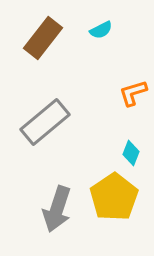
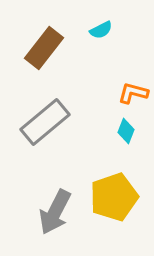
brown rectangle: moved 1 px right, 10 px down
orange L-shape: rotated 32 degrees clockwise
cyan diamond: moved 5 px left, 22 px up
yellow pentagon: rotated 15 degrees clockwise
gray arrow: moved 2 px left, 3 px down; rotated 9 degrees clockwise
